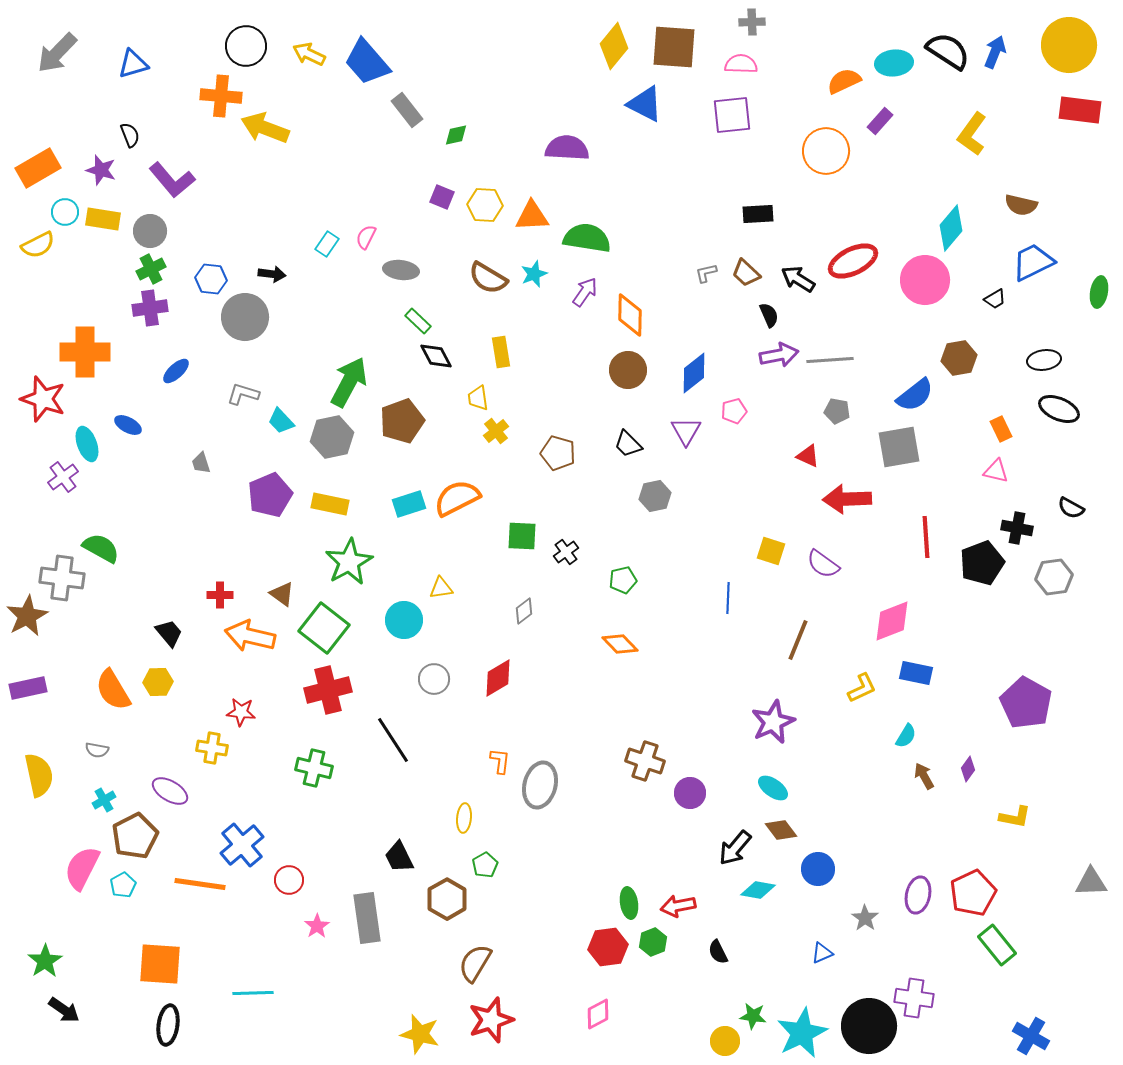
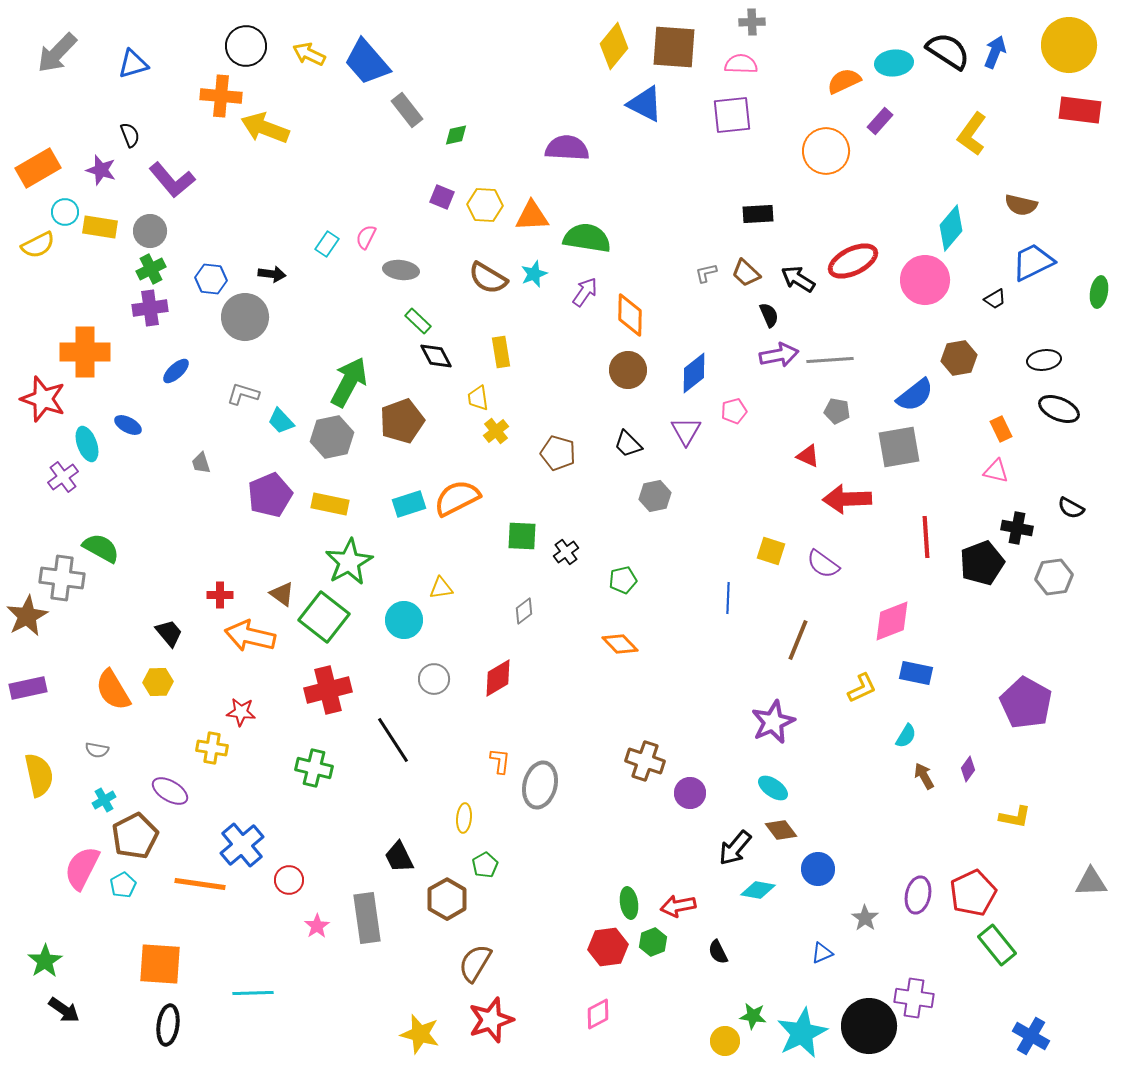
yellow rectangle at (103, 219): moved 3 px left, 8 px down
green square at (324, 628): moved 11 px up
